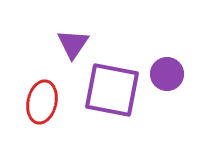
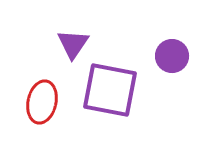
purple circle: moved 5 px right, 18 px up
purple square: moved 2 px left
